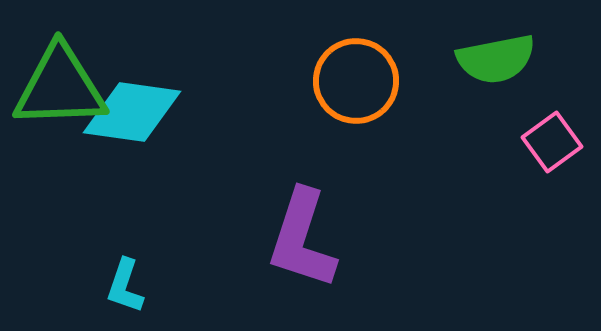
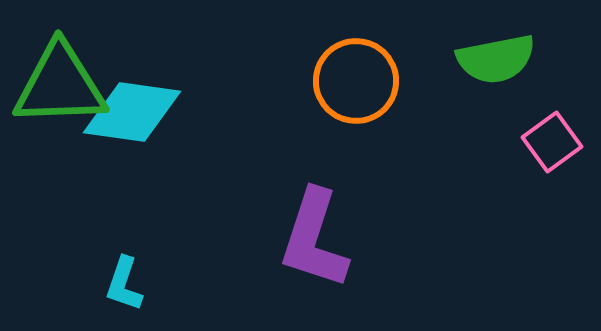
green triangle: moved 2 px up
purple L-shape: moved 12 px right
cyan L-shape: moved 1 px left, 2 px up
